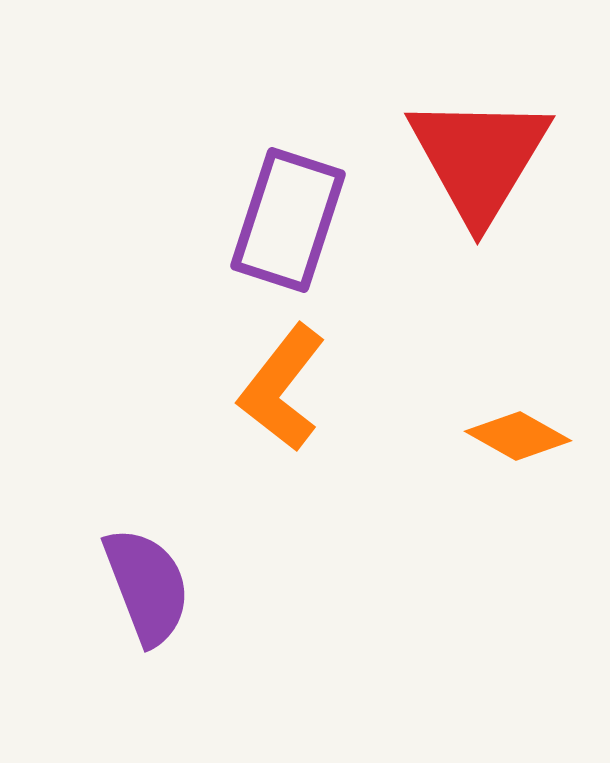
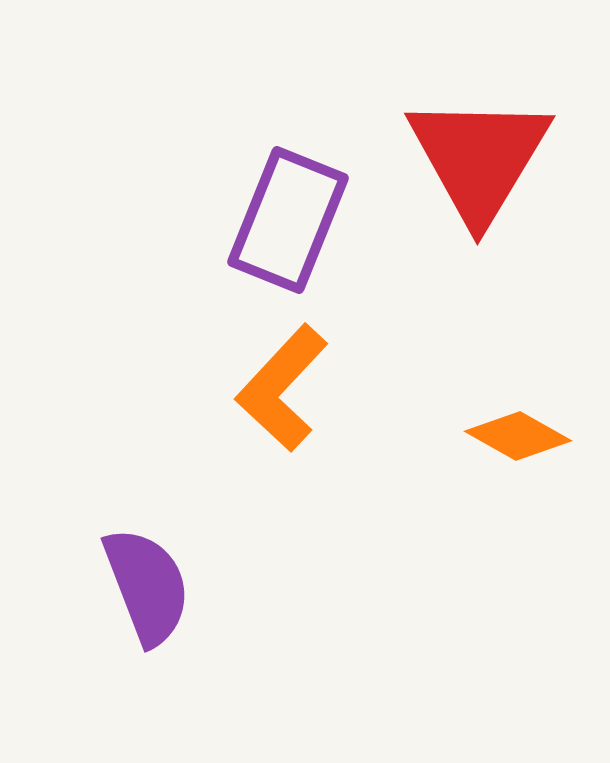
purple rectangle: rotated 4 degrees clockwise
orange L-shape: rotated 5 degrees clockwise
